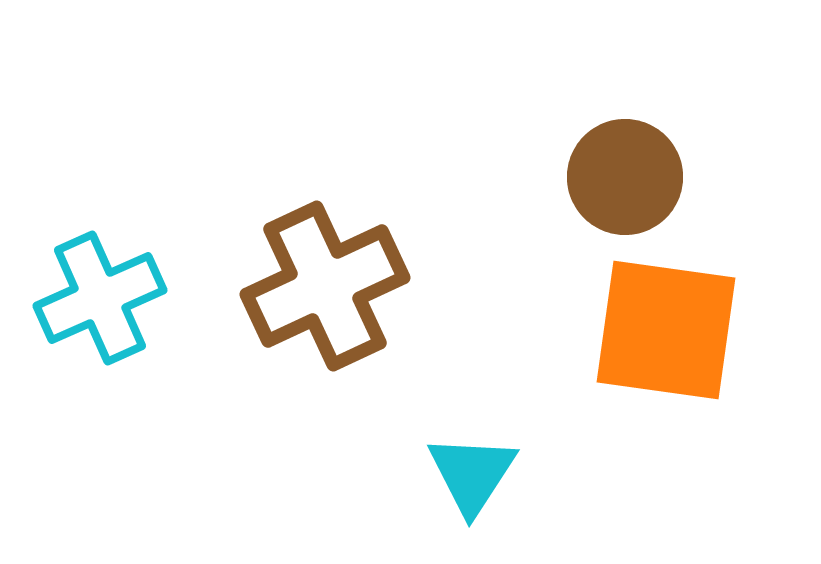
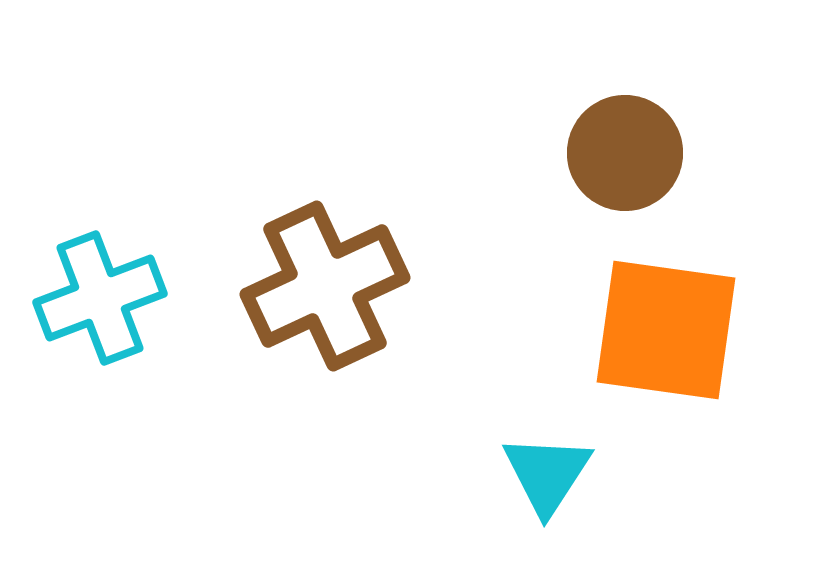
brown circle: moved 24 px up
cyan cross: rotated 3 degrees clockwise
cyan triangle: moved 75 px right
